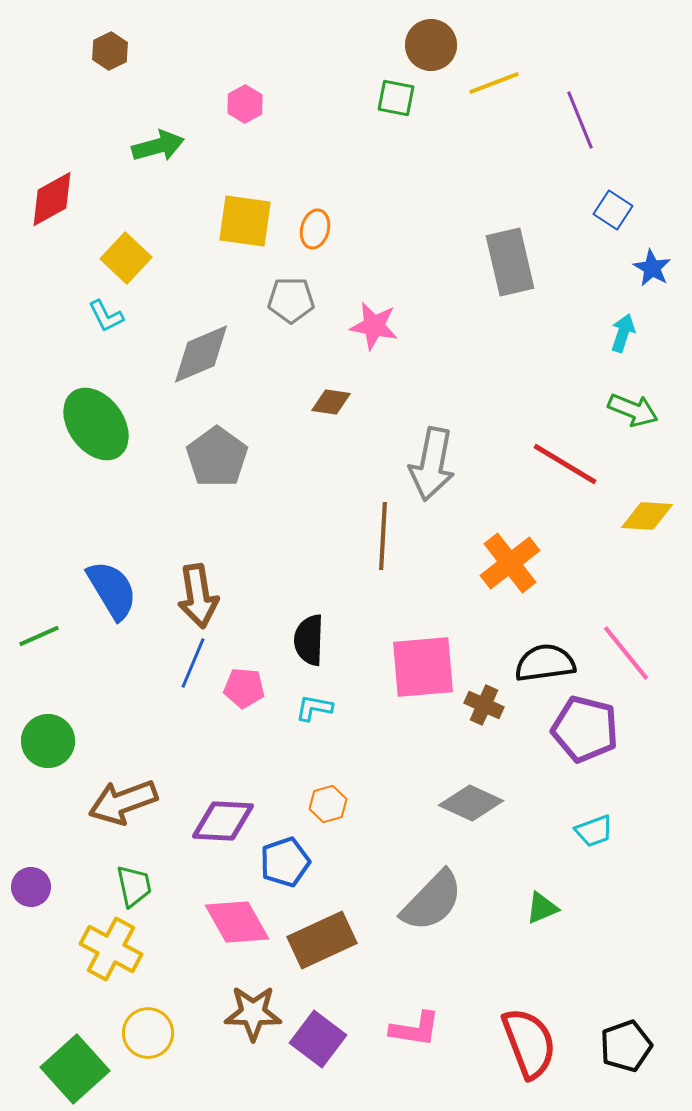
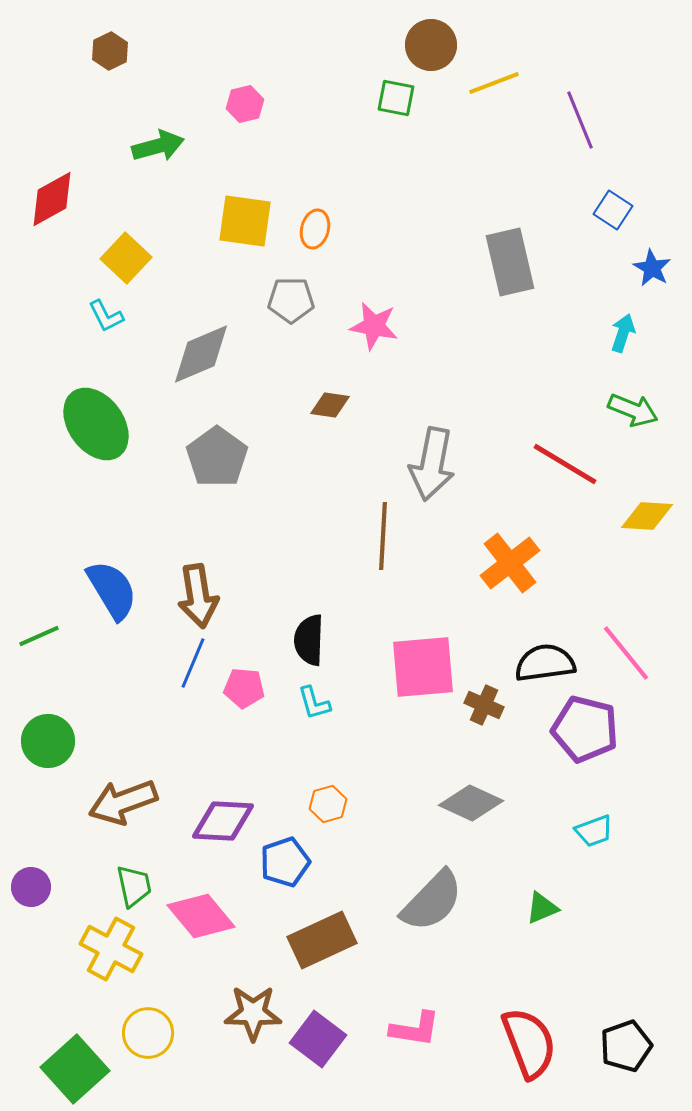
pink hexagon at (245, 104): rotated 15 degrees clockwise
brown diamond at (331, 402): moved 1 px left, 3 px down
cyan L-shape at (314, 708): moved 5 px up; rotated 117 degrees counterclockwise
pink diamond at (237, 922): moved 36 px left, 6 px up; rotated 10 degrees counterclockwise
